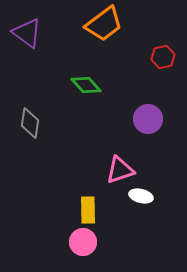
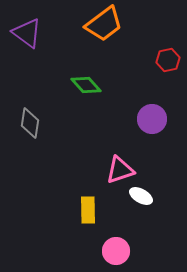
red hexagon: moved 5 px right, 3 px down
purple circle: moved 4 px right
white ellipse: rotated 15 degrees clockwise
pink circle: moved 33 px right, 9 px down
